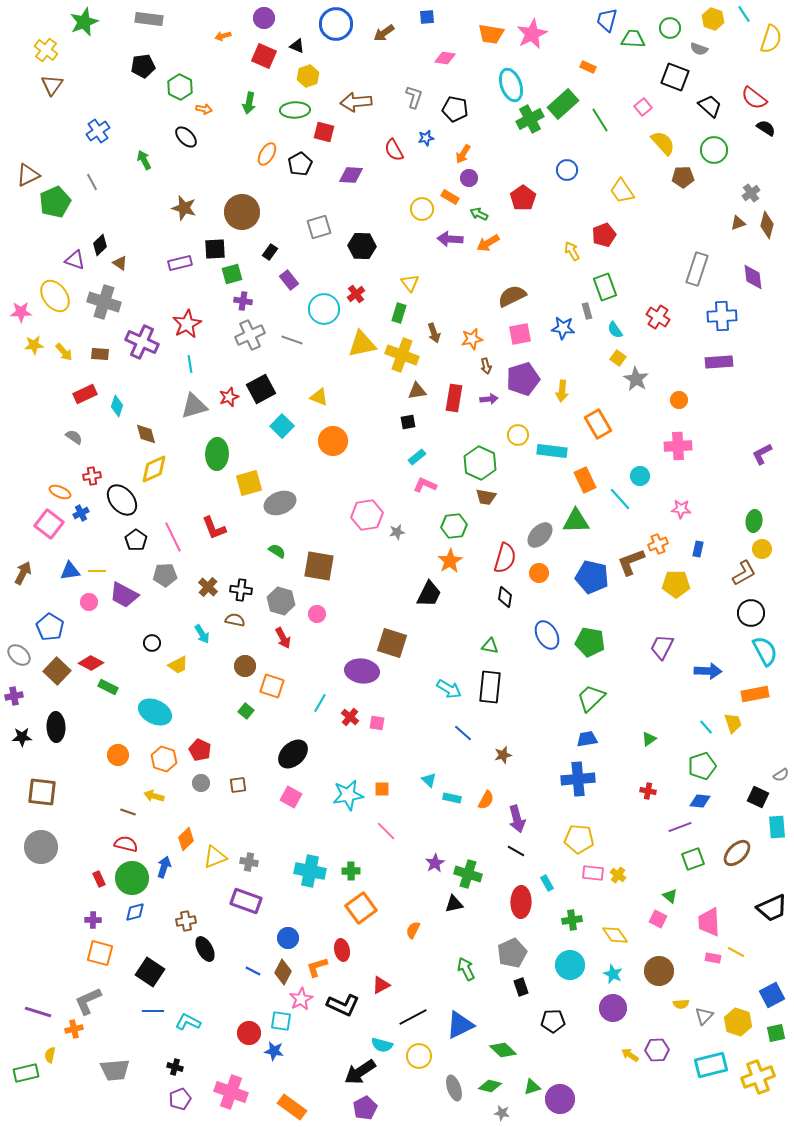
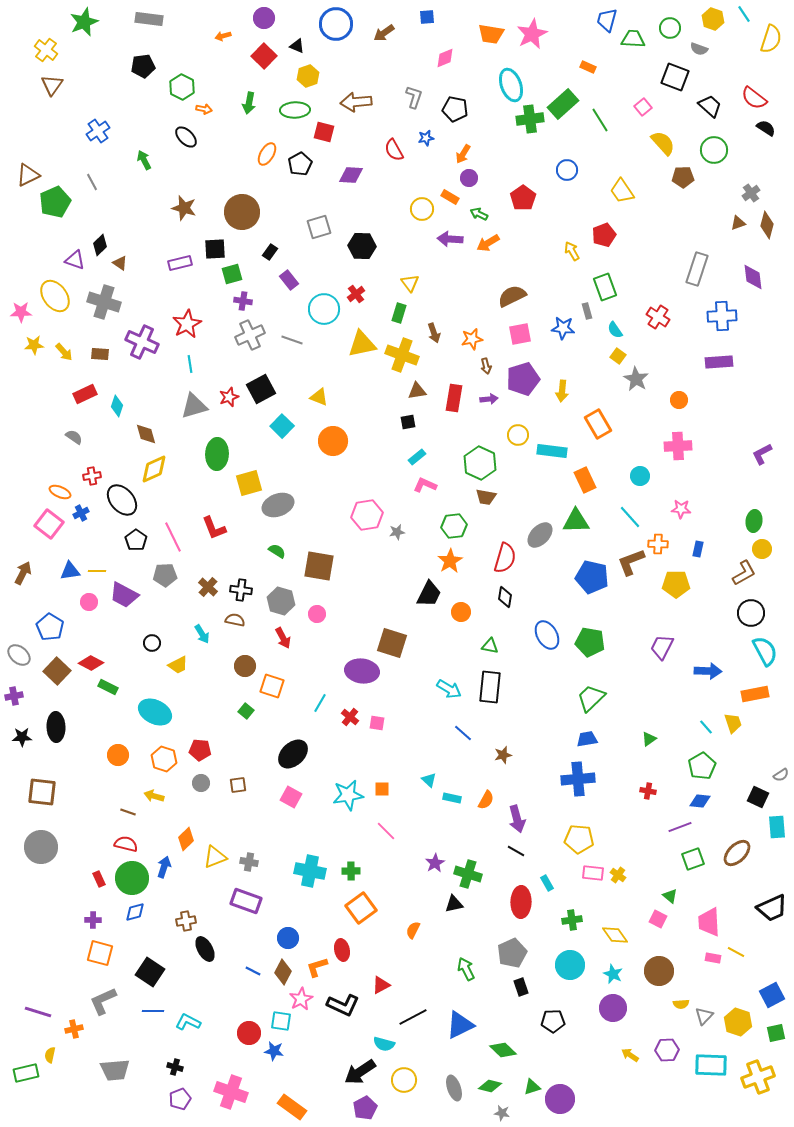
red square at (264, 56): rotated 20 degrees clockwise
pink diamond at (445, 58): rotated 30 degrees counterclockwise
green hexagon at (180, 87): moved 2 px right
green cross at (530, 119): rotated 20 degrees clockwise
yellow square at (618, 358): moved 2 px up
cyan line at (620, 499): moved 10 px right, 18 px down
gray ellipse at (280, 503): moved 2 px left, 2 px down
orange cross at (658, 544): rotated 24 degrees clockwise
orange circle at (539, 573): moved 78 px left, 39 px down
red pentagon at (200, 750): rotated 20 degrees counterclockwise
green pentagon at (702, 766): rotated 12 degrees counterclockwise
gray L-shape at (88, 1001): moved 15 px right
cyan semicircle at (382, 1045): moved 2 px right, 1 px up
purple hexagon at (657, 1050): moved 10 px right
yellow circle at (419, 1056): moved 15 px left, 24 px down
cyan rectangle at (711, 1065): rotated 16 degrees clockwise
